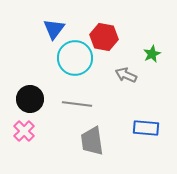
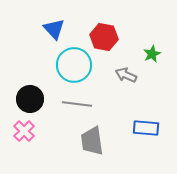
blue triangle: rotated 20 degrees counterclockwise
cyan circle: moved 1 px left, 7 px down
